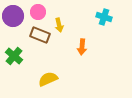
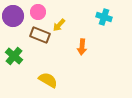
yellow arrow: rotated 56 degrees clockwise
yellow semicircle: moved 1 px down; rotated 54 degrees clockwise
